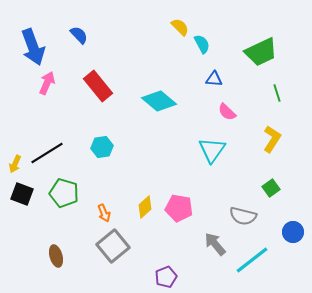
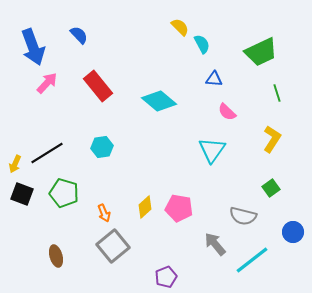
pink arrow: rotated 20 degrees clockwise
